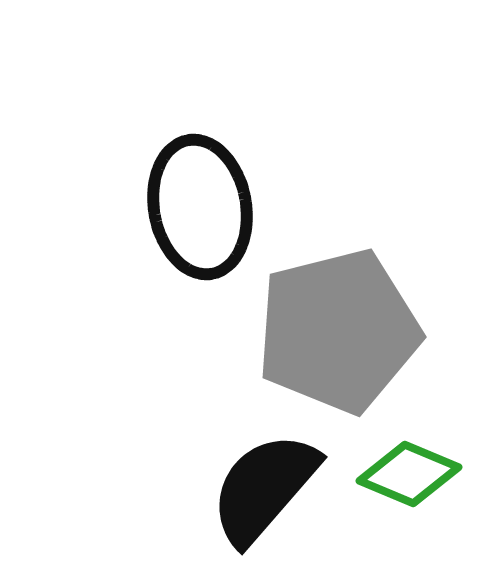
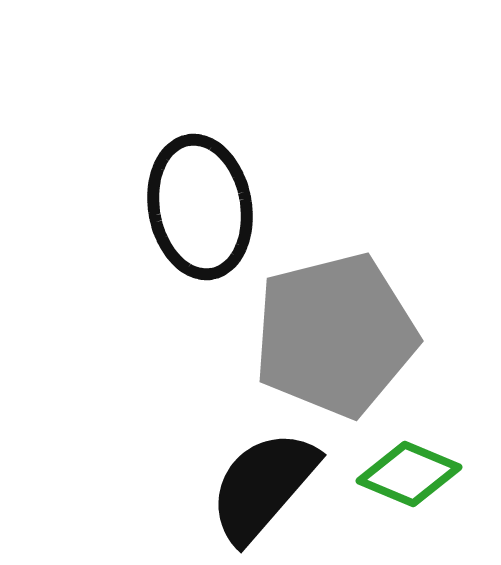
gray pentagon: moved 3 px left, 4 px down
black semicircle: moved 1 px left, 2 px up
